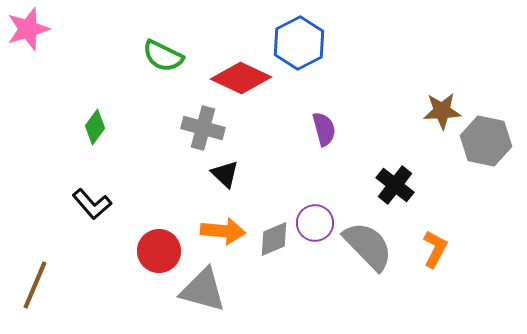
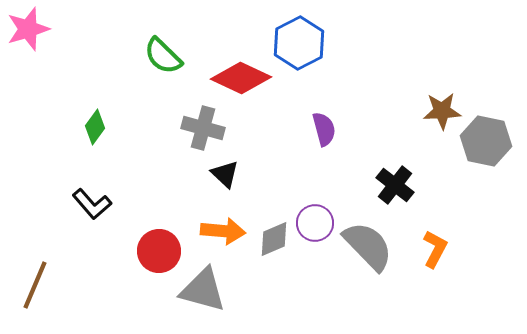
green semicircle: rotated 18 degrees clockwise
